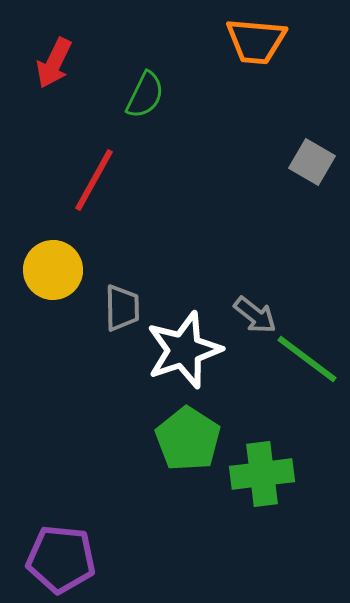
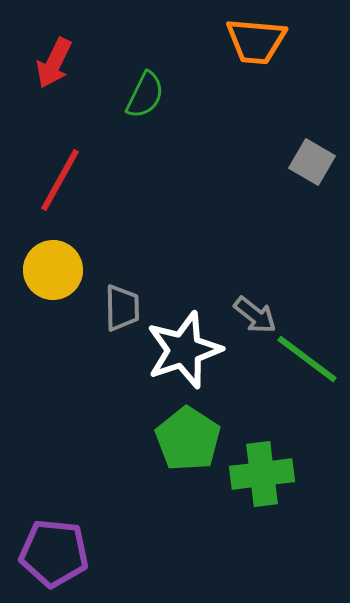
red line: moved 34 px left
purple pentagon: moved 7 px left, 6 px up
